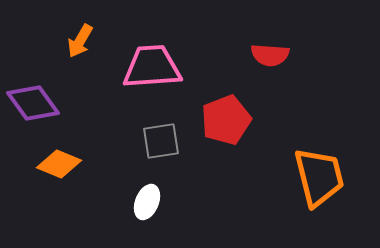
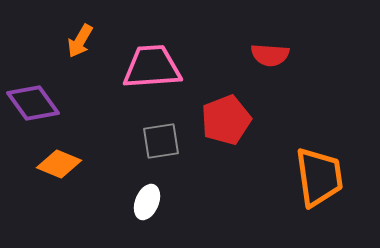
orange trapezoid: rotated 6 degrees clockwise
